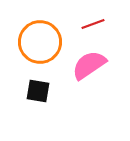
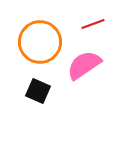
pink semicircle: moved 5 px left
black square: rotated 15 degrees clockwise
